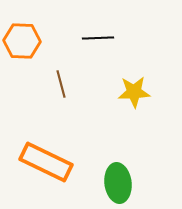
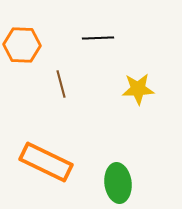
orange hexagon: moved 4 px down
yellow star: moved 4 px right, 3 px up
